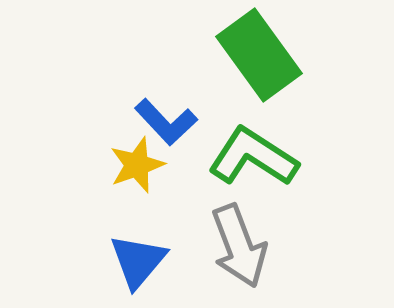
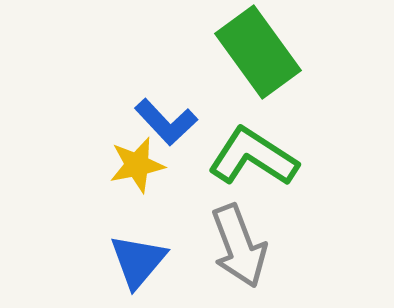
green rectangle: moved 1 px left, 3 px up
yellow star: rotated 8 degrees clockwise
